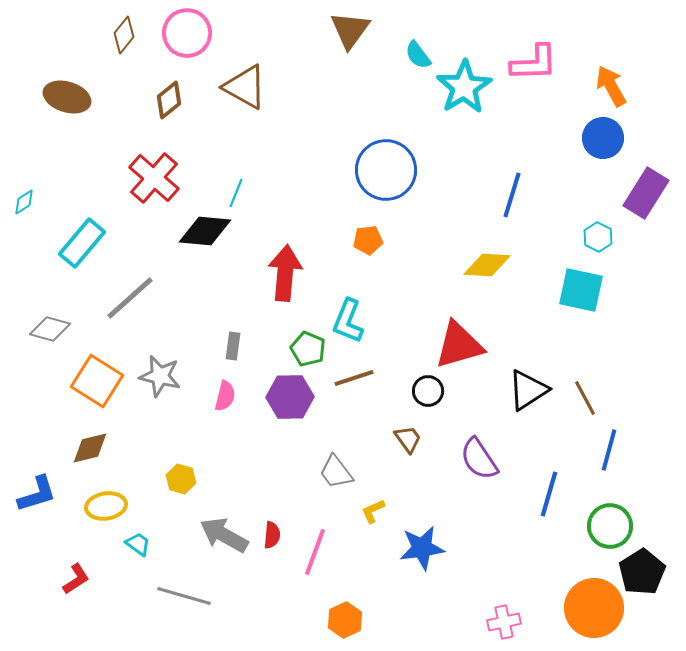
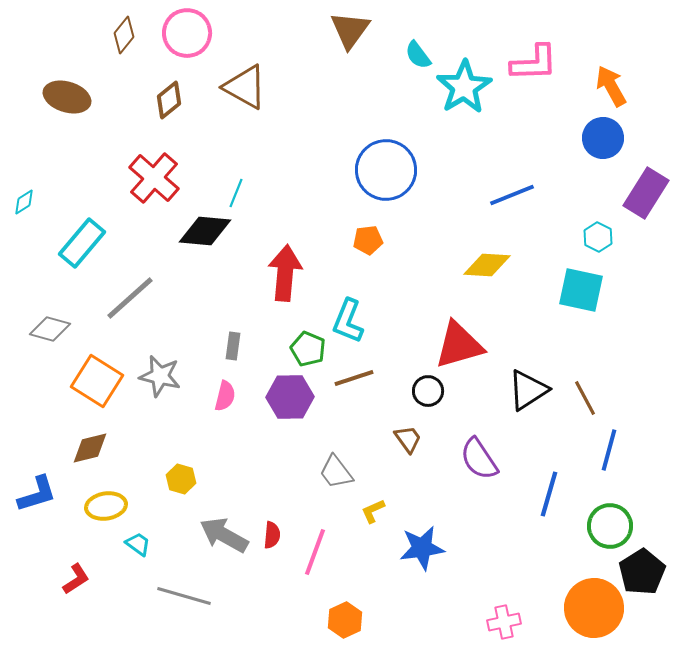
blue line at (512, 195): rotated 51 degrees clockwise
